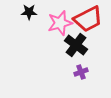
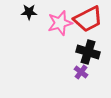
black cross: moved 12 px right, 7 px down; rotated 20 degrees counterclockwise
purple cross: rotated 32 degrees counterclockwise
